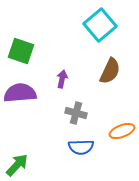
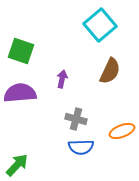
gray cross: moved 6 px down
